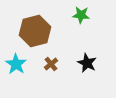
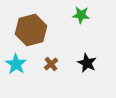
brown hexagon: moved 4 px left, 1 px up
